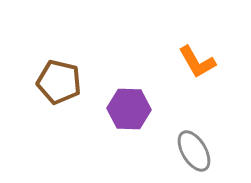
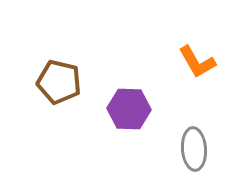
gray ellipse: moved 2 px up; rotated 27 degrees clockwise
